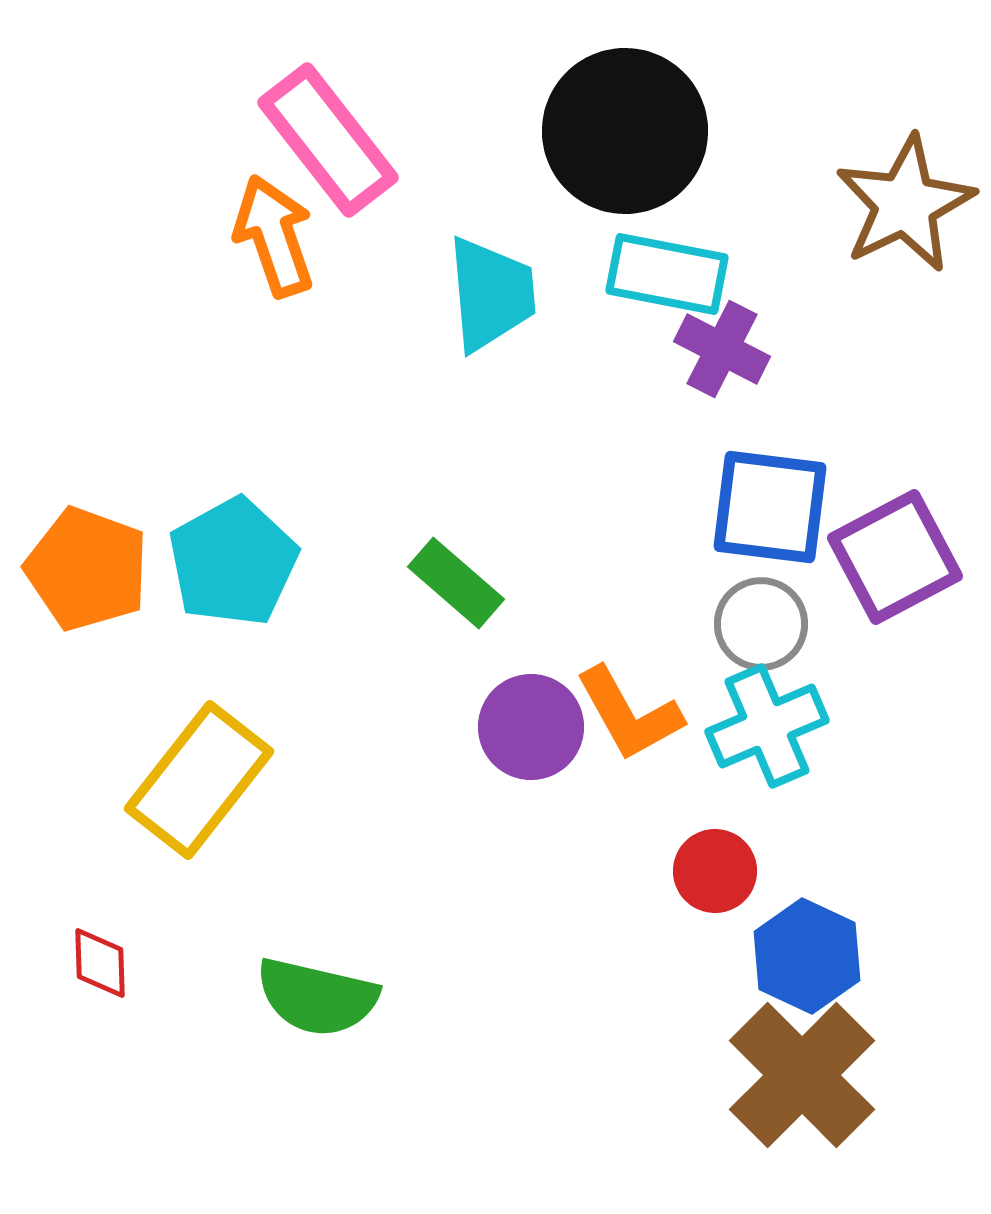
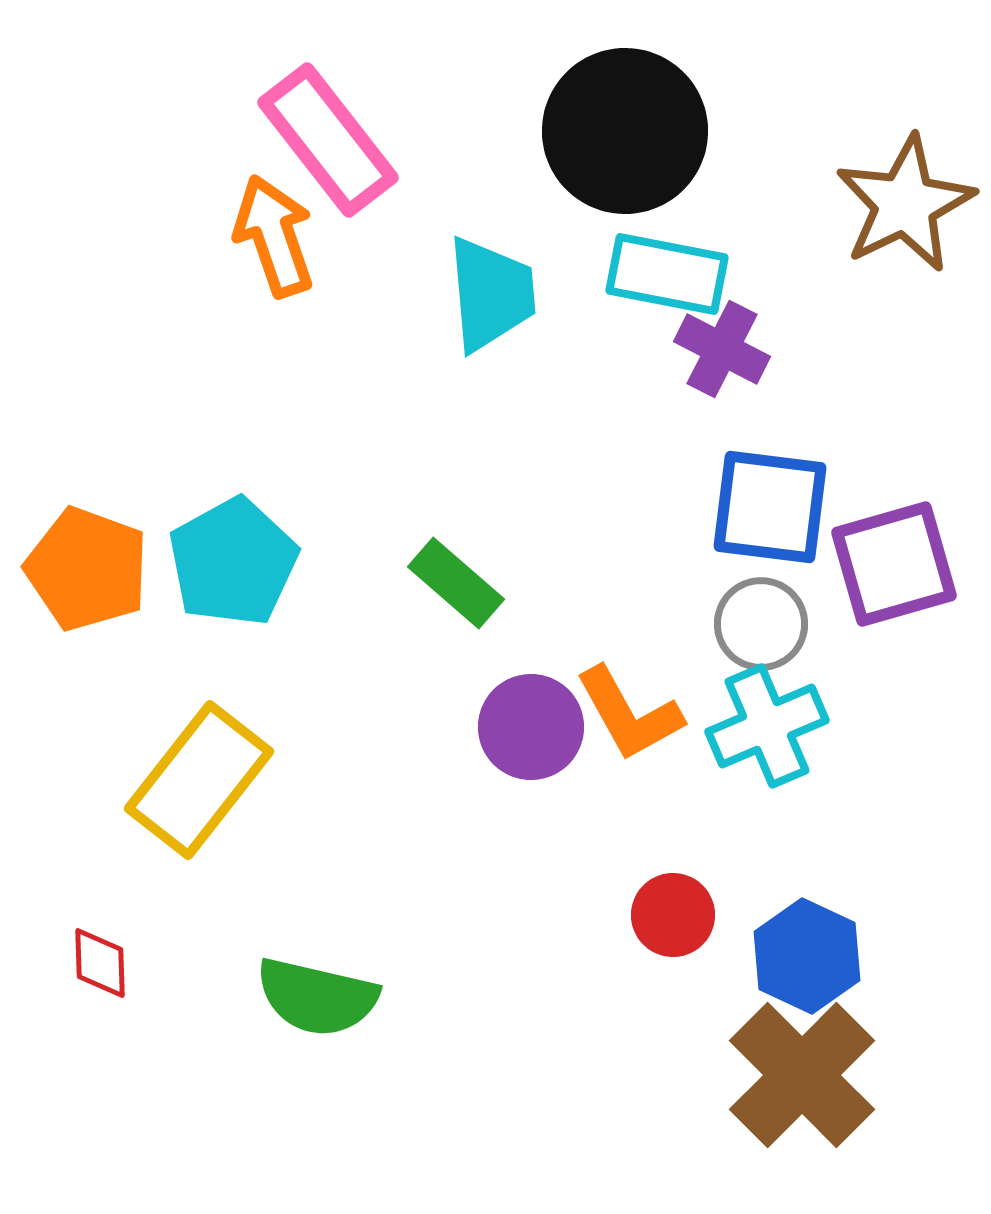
purple square: moved 1 px left, 7 px down; rotated 12 degrees clockwise
red circle: moved 42 px left, 44 px down
